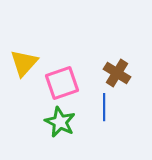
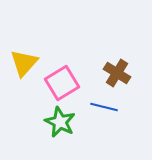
pink square: rotated 12 degrees counterclockwise
blue line: rotated 76 degrees counterclockwise
